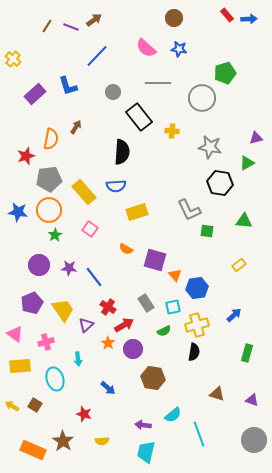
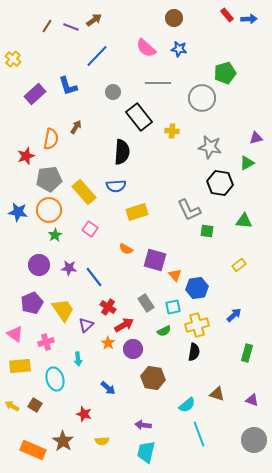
cyan semicircle at (173, 415): moved 14 px right, 10 px up
